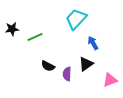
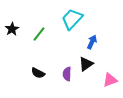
cyan trapezoid: moved 4 px left
black star: rotated 24 degrees counterclockwise
green line: moved 4 px right, 3 px up; rotated 28 degrees counterclockwise
blue arrow: moved 1 px left, 1 px up; rotated 56 degrees clockwise
black semicircle: moved 10 px left, 7 px down
